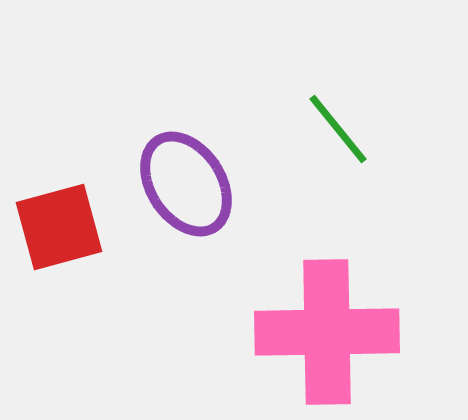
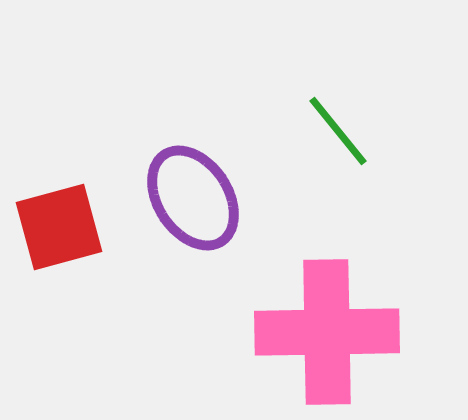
green line: moved 2 px down
purple ellipse: moved 7 px right, 14 px down
